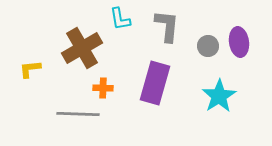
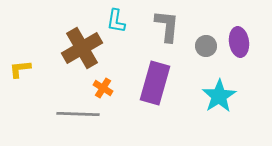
cyan L-shape: moved 4 px left, 2 px down; rotated 20 degrees clockwise
gray circle: moved 2 px left
yellow L-shape: moved 10 px left
orange cross: rotated 30 degrees clockwise
